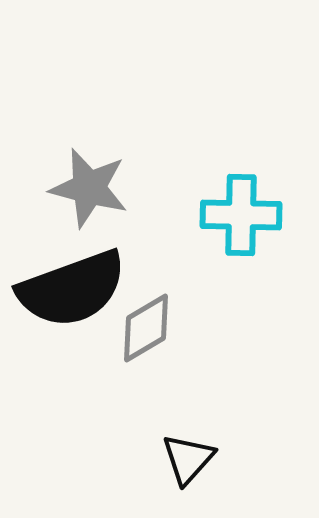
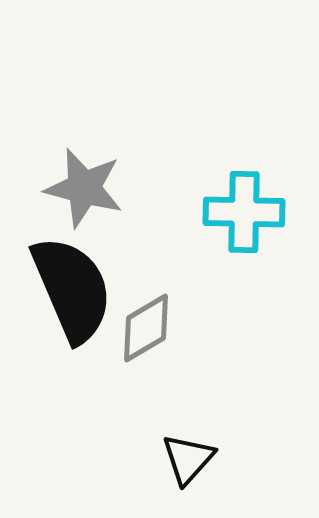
gray star: moved 5 px left
cyan cross: moved 3 px right, 3 px up
black semicircle: rotated 93 degrees counterclockwise
